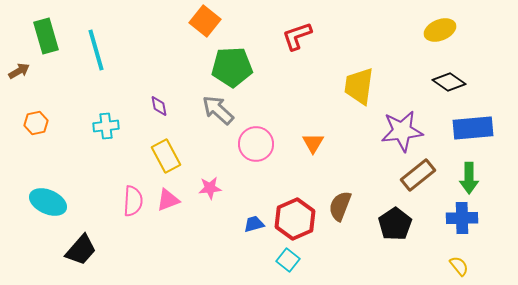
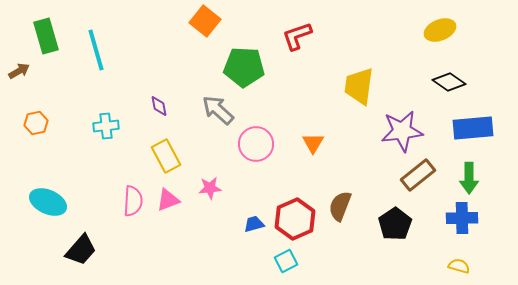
green pentagon: moved 12 px right; rotated 6 degrees clockwise
cyan square: moved 2 px left, 1 px down; rotated 25 degrees clockwise
yellow semicircle: rotated 35 degrees counterclockwise
